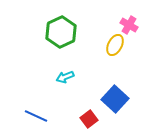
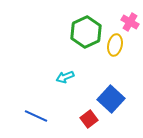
pink cross: moved 1 px right, 3 px up
green hexagon: moved 25 px right
yellow ellipse: rotated 15 degrees counterclockwise
blue square: moved 4 px left
